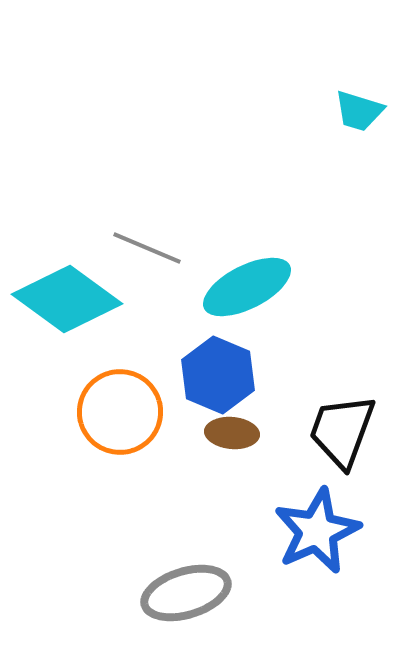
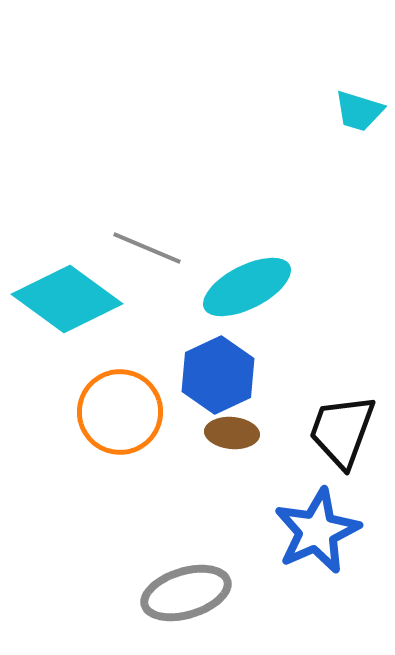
blue hexagon: rotated 12 degrees clockwise
